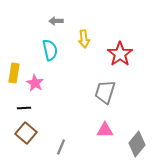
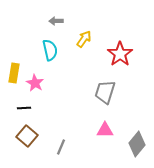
yellow arrow: rotated 138 degrees counterclockwise
brown square: moved 1 px right, 3 px down
